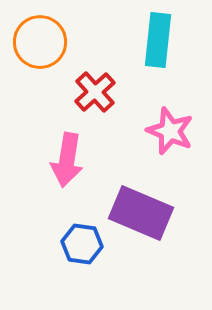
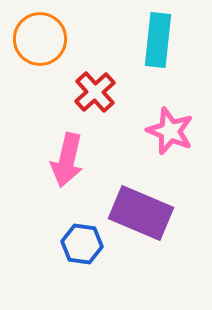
orange circle: moved 3 px up
pink arrow: rotated 4 degrees clockwise
